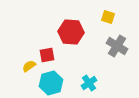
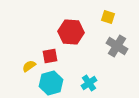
red square: moved 3 px right, 1 px down
